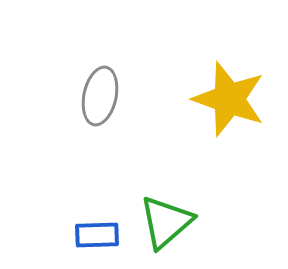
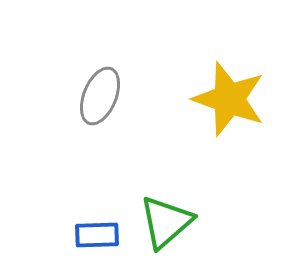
gray ellipse: rotated 10 degrees clockwise
